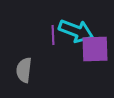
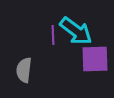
cyan arrow: rotated 16 degrees clockwise
purple square: moved 10 px down
